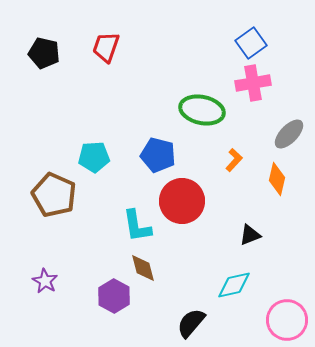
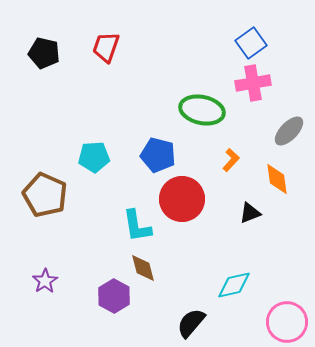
gray ellipse: moved 3 px up
orange L-shape: moved 3 px left
orange diamond: rotated 20 degrees counterclockwise
brown pentagon: moved 9 px left
red circle: moved 2 px up
black triangle: moved 22 px up
purple star: rotated 10 degrees clockwise
pink circle: moved 2 px down
